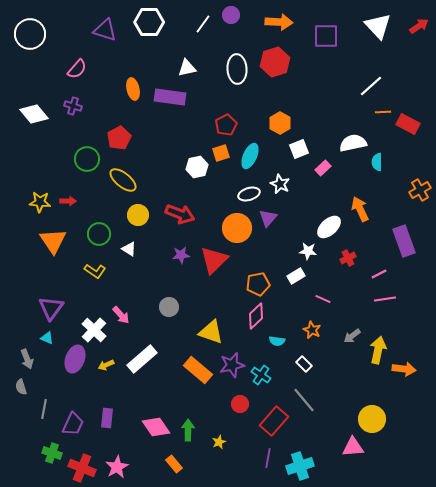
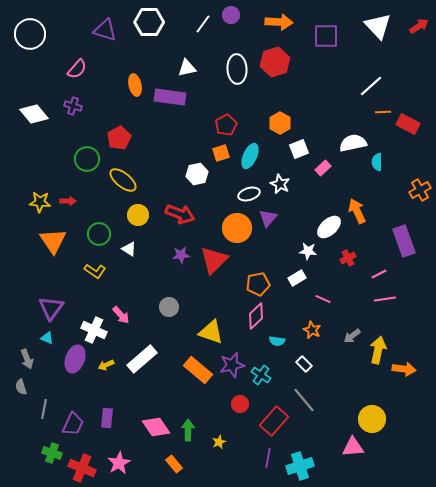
orange ellipse at (133, 89): moved 2 px right, 4 px up
white hexagon at (197, 167): moved 7 px down
orange arrow at (360, 209): moved 3 px left, 2 px down
white rectangle at (296, 276): moved 1 px right, 2 px down
white cross at (94, 330): rotated 20 degrees counterclockwise
pink star at (117, 467): moved 2 px right, 4 px up
